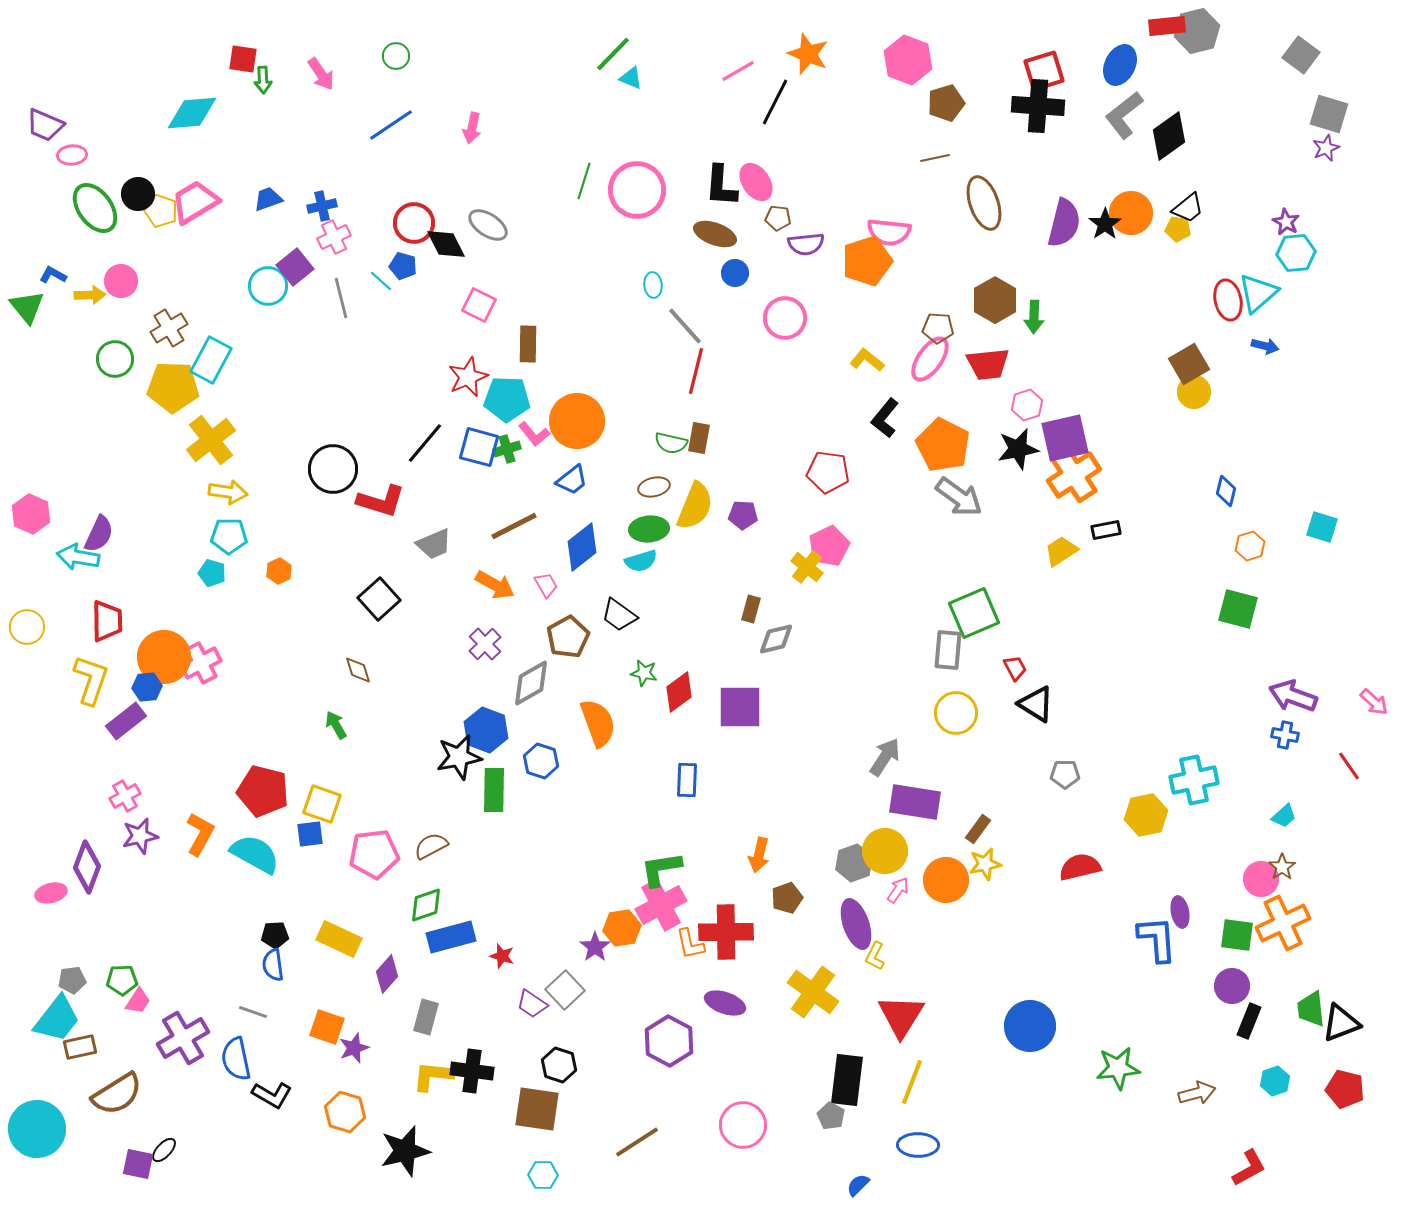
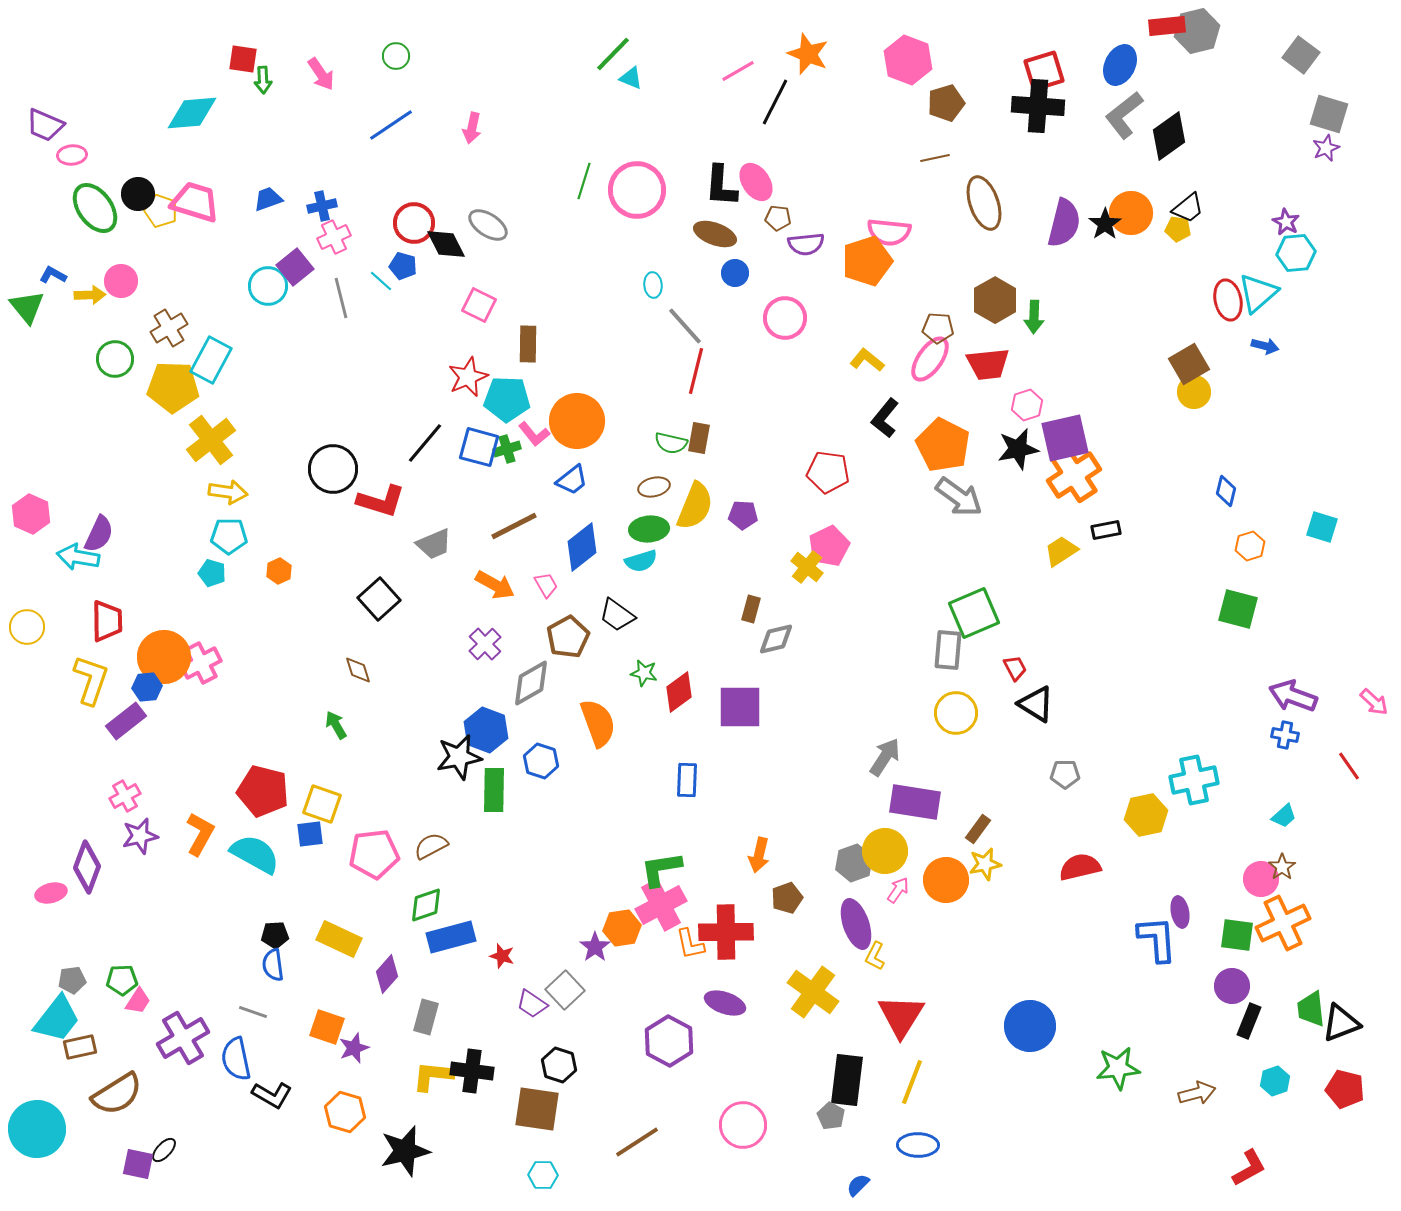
pink trapezoid at (195, 202): rotated 48 degrees clockwise
black trapezoid at (619, 615): moved 2 px left
